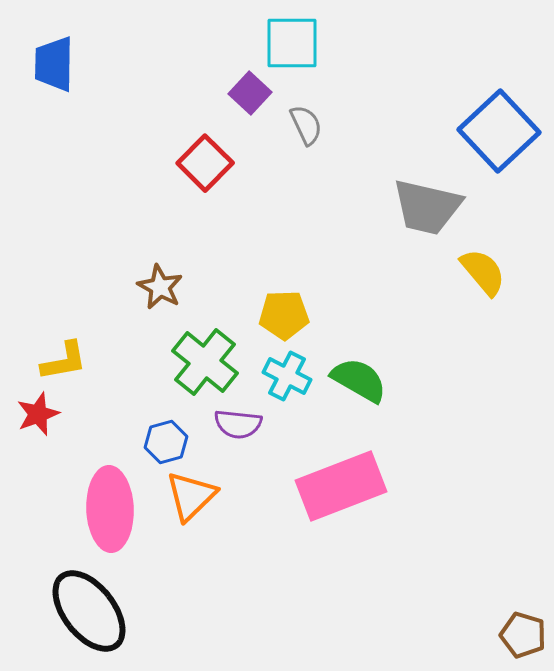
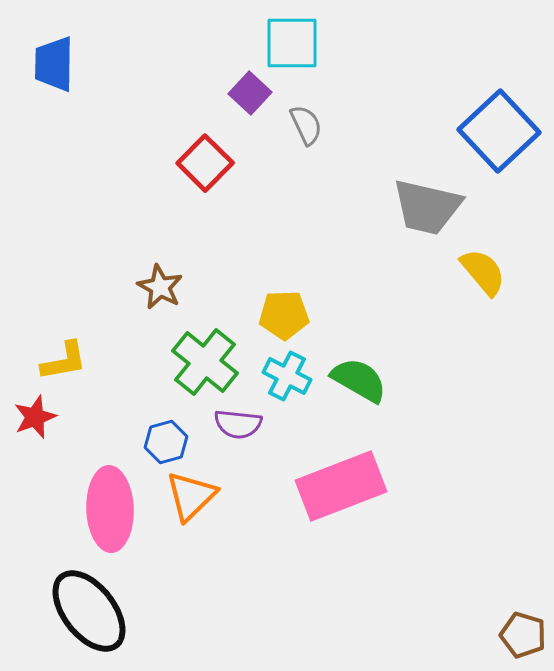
red star: moved 3 px left, 3 px down
